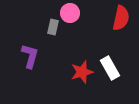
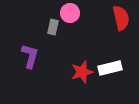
red semicircle: rotated 25 degrees counterclockwise
white rectangle: rotated 75 degrees counterclockwise
